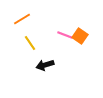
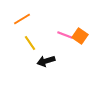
black arrow: moved 1 px right, 4 px up
